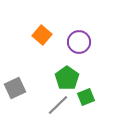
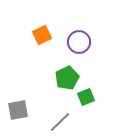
orange square: rotated 24 degrees clockwise
green pentagon: rotated 10 degrees clockwise
gray square: moved 3 px right, 22 px down; rotated 15 degrees clockwise
gray line: moved 2 px right, 17 px down
